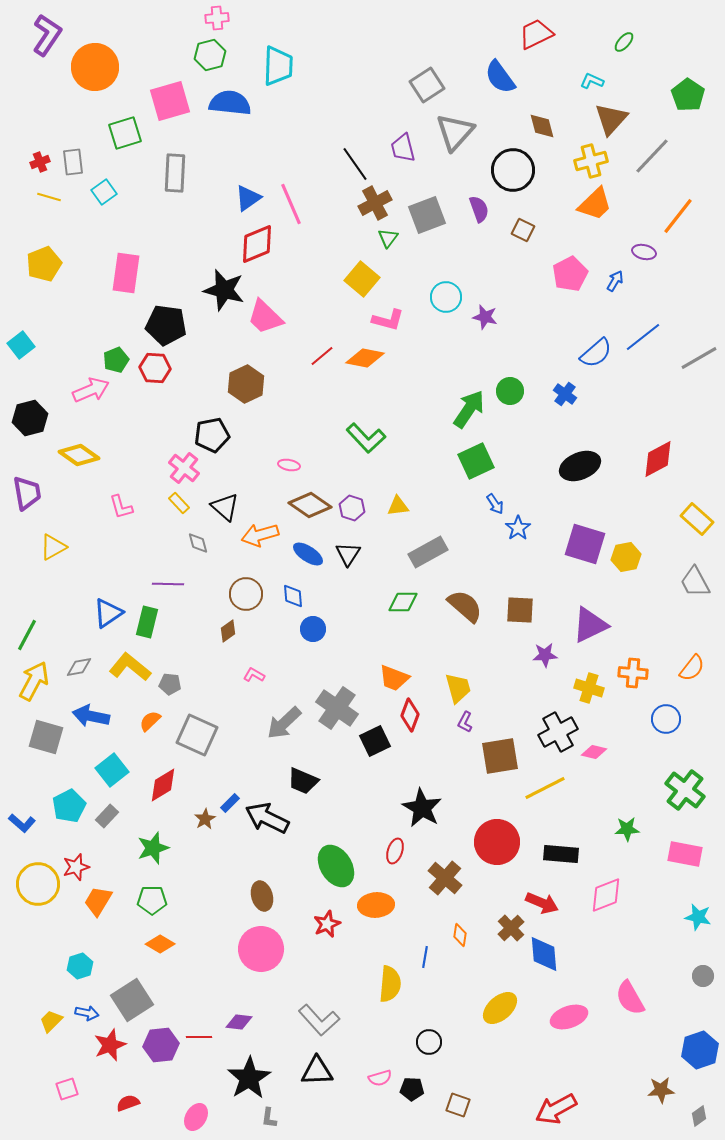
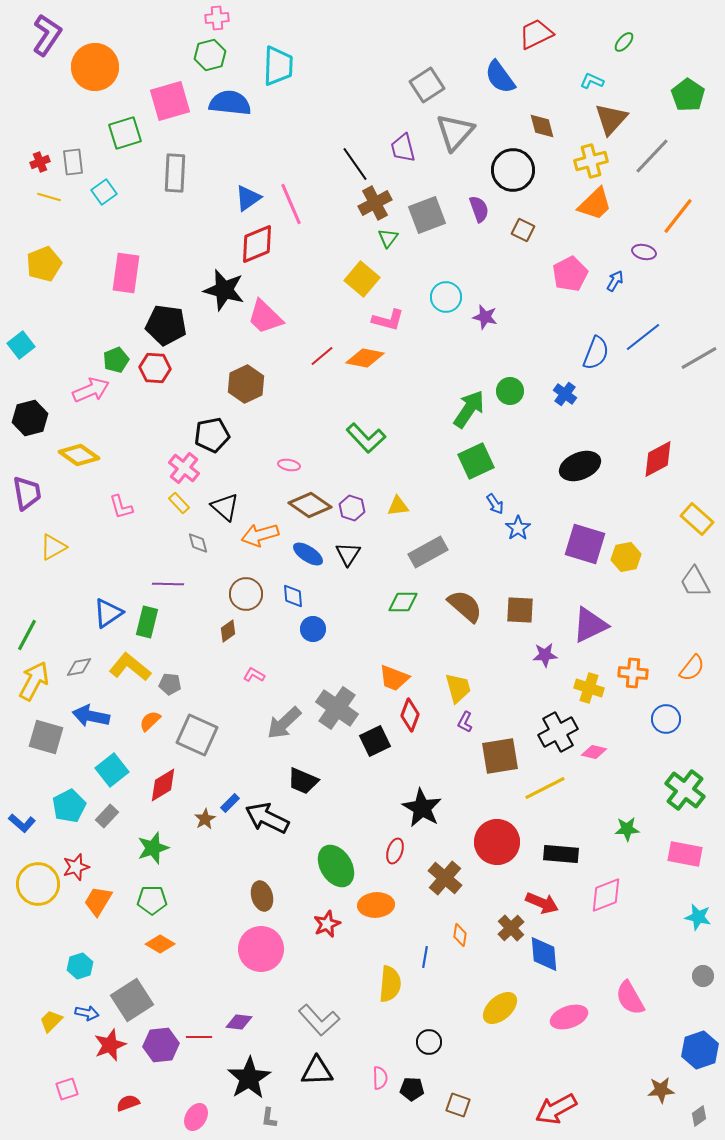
blue semicircle at (596, 353): rotated 28 degrees counterclockwise
pink semicircle at (380, 1078): rotated 75 degrees counterclockwise
